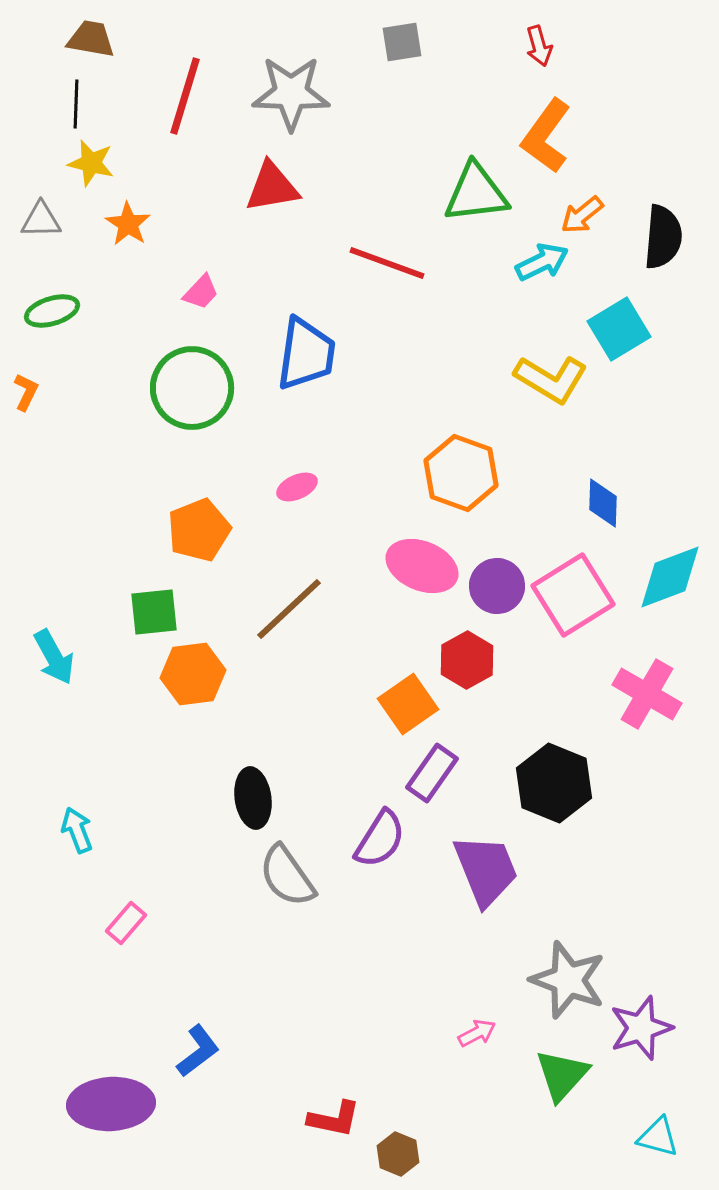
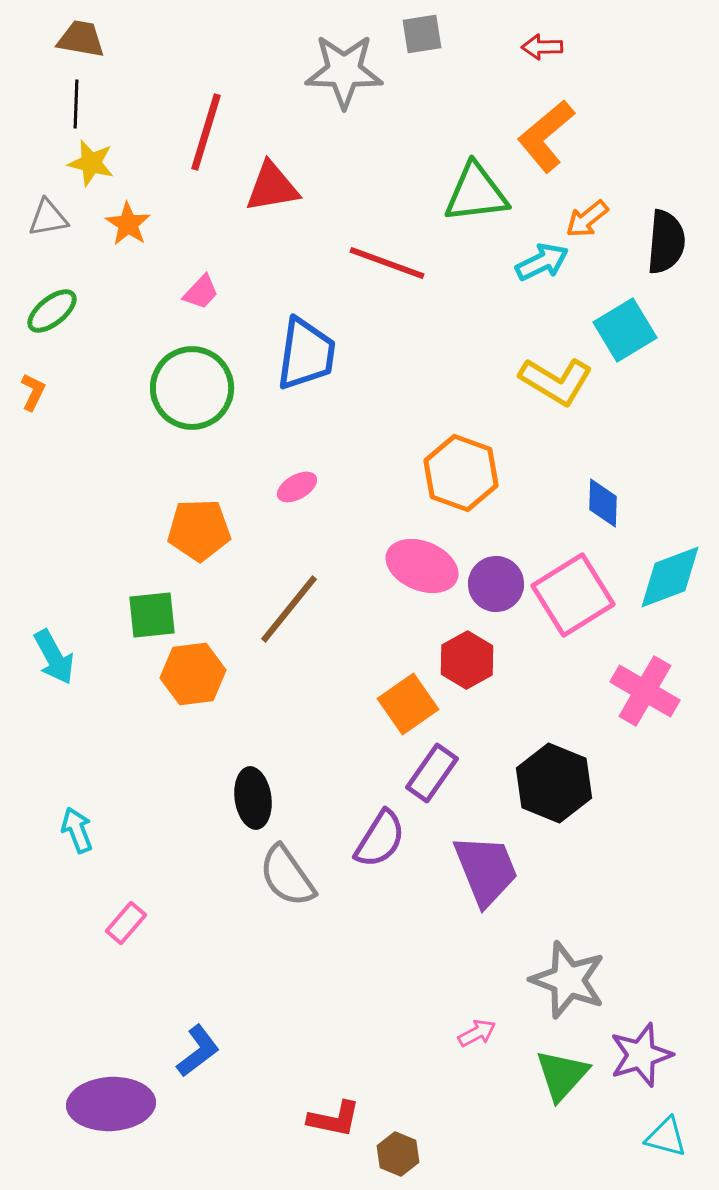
brown trapezoid at (91, 39): moved 10 px left
gray square at (402, 42): moved 20 px right, 8 px up
red arrow at (539, 46): moved 3 px right, 1 px down; rotated 105 degrees clockwise
gray star at (291, 93): moved 53 px right, 22 px up
red line at (185, 96): moved 21 px right, 36 px down
orange L-shape at (546, 136): rotated 14 degrees clockwise
orange arrow at (582, 215): moved 5 px right, 4 px down
gray triangle at (41, 220): moved 7 px right, 2 px up; rotated 9 degrees counterclockwise
black semicircle at (663, 237): moved 3 px right, 5 px down
green ellipse at (52, 311): rotated 22 degrees counterclockwise
cyan square at (619, 329): moved 6 px right, 1 px down
yellow L-shape at (551, 379): moved 5 px right, 2 px down
orange L-shape at (26, 392): moved 7 px right
pink ellipse at (297, 487): rotated 6 degrees counterclockwise
orange pentagon at (199, 530): rotated 20 degrees clockwise
purple circle at (497, 586): moved 1 px left, 2 px up
brown line at (289, 609): rotated 8 degrees counterclockwise
green square at (154, 612): moved 2 px left, 3 px down
pink cross at (647, 694): moved 2 px left, 3 px up
purple star at (641, 1028): moved 27 px down
cyan triangle at (658, 1137): moved 8 px right
